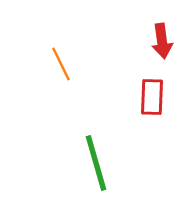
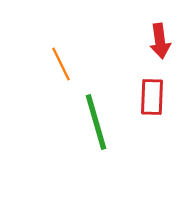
red arrow: moved 2 px left
green line: moved 41 px up
